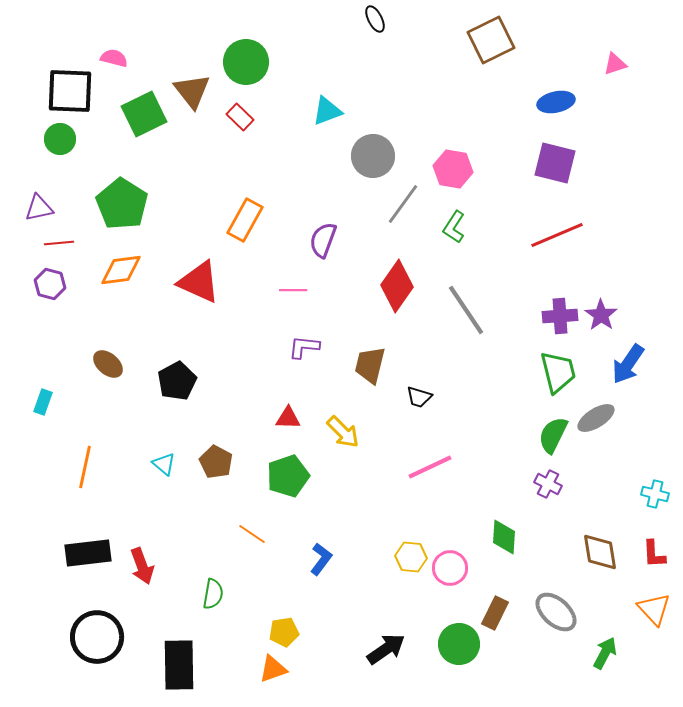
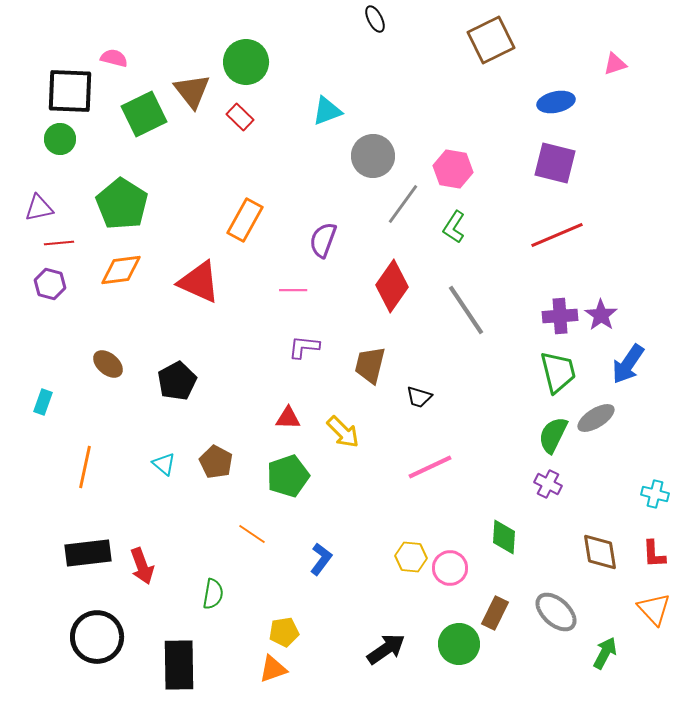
red diamond at (397, 286): moved 5 px left
